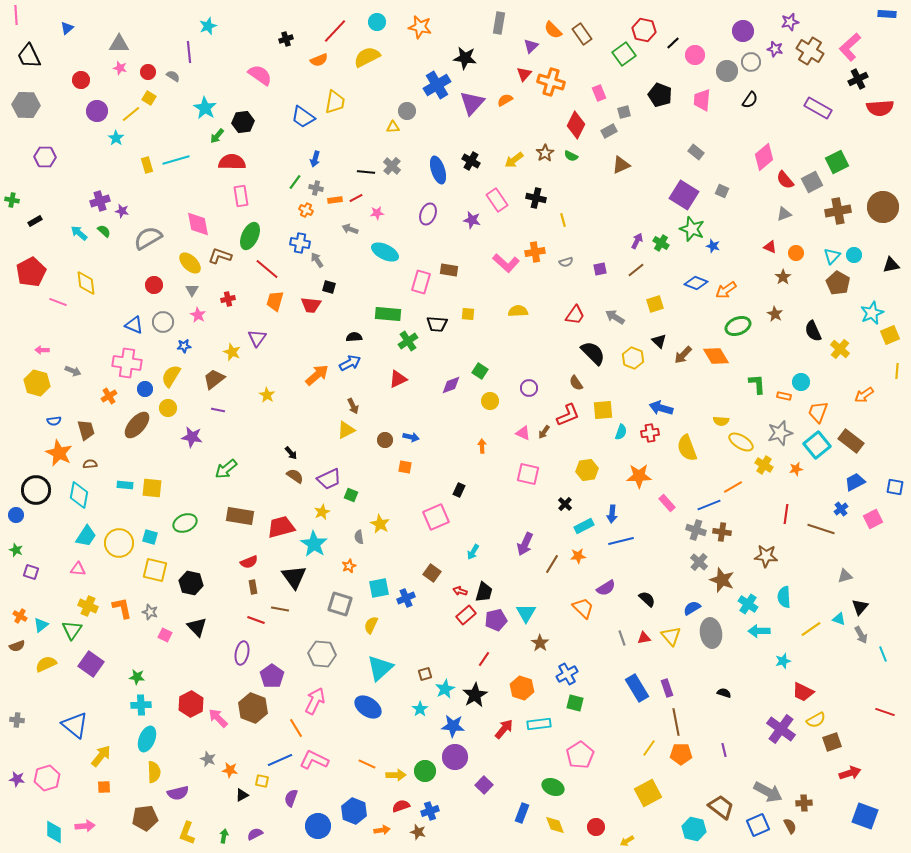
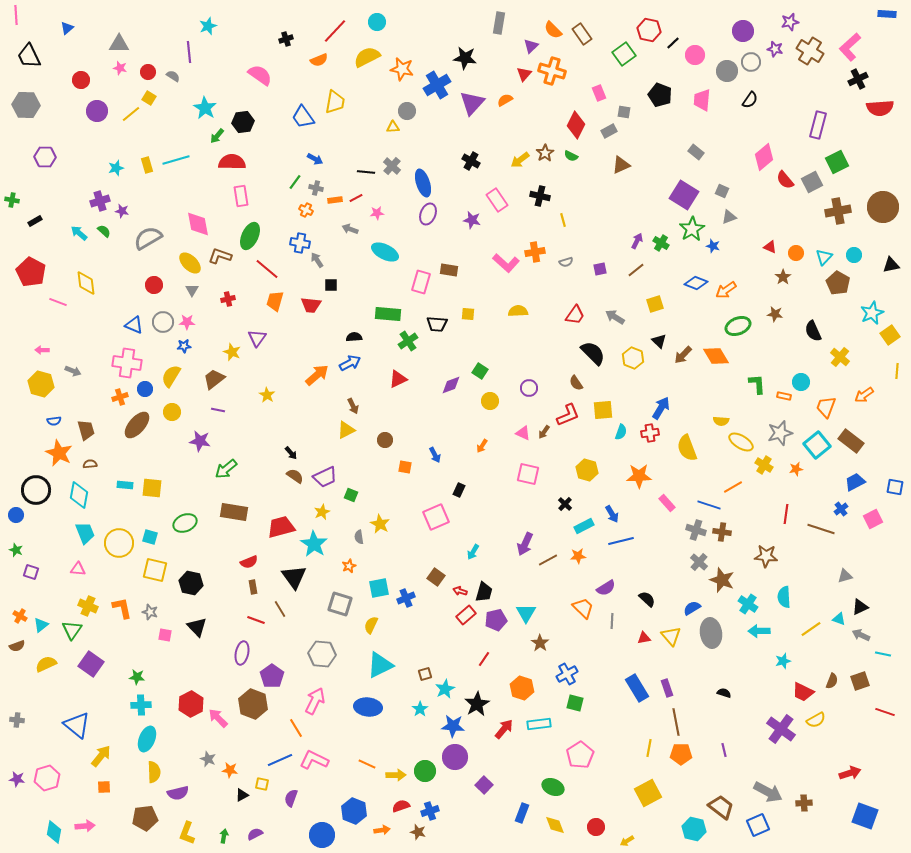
orange star at (420, 27): moved 18 px left, 42 px down
red hexagon at (644, 30): moved 5 px right
orange cross at (551, 82): moved 1 px right, 11 px up
purple rectangle at (818, 108): moved 17 px down; rotated 76 degrees clockwise
gray square at (624, 112): rotated 24 degrees clockwise
blue trapezoid at (303, 117): rotated 20 degrees clockwise
cyan star at (116, 138): moved 30 px down; rotated 21 degrees clockwise
blue arrow at (315, 159): rotated 77 degrees counterclockwise
yellow arrow at (514, 160): moved 6 px right
blue ellipse at (438, 170): moved 15 px left, 13 px down
black cross at (536, 198): moved 4 px right, 2 px up
gray triangle at (784, 214): moved 55 px left, 3 px down
green star at (692, 229): rotated 20 degrees clockwise
cyan triangle at (832, 256): moved 8 px left, 1 px down
red pentagon at (31, 272): rotated 16 degrees counterclockwise
black square at (329, 287): moved 2 px right, 2 px up; rotated 16 degrees counterclockwise
brown star at (775, 314): rotated 21 degrees counterclockwise
pink star at (198, 315): moved 11 px left, 7 px down; rotated 28 degrees counterclockwise
yellow square at (890, 335): rotated 12 degrees counterclockwise
yellow cross at (840, 349): moved 8 px down
yellow hexagon at (37, 383): moved 4 px right, 1 px down
orange cross at (109, 396): moved 11 px right, 1 px down; rotated 14 degrees clockwise
yellow circle at (168, 408): moved 4 px right, 4 px down
blue arrow at (661, 408): rotated 105 degrees clockwise
orange trapezoid at (818, 412): moved 8 px right, 5 px up
purple star at (192, 437): moved 8 px right, 4 px down
blue arrow at (411, 437): moved 24 px right, 18 px down; rotated 49 degrees clockwise
orange arrow at (482, 446): rotated 144 degrees counterclockwise
yellow hexagon at (587, 470): rotated 25 degrees clockwise
purple trapezoid at (329, 479): moved 4 px left, 2 px up
blue line at (709, 505): rotated 40 degrees clockwise
blue arrow at (612, 514): rotated 36 degrees counterclockwise
brown rectangle at (240, 516): moved 6 px left, 4 px up
cyan trapezoid at (86, 536): moved 1 px left, 3 px up; rotated 55 degrees counterclockwise
brown line at (552, 564): moved 4 px left, 4 px up; rotated 30 degrees clockwise
brown square at (432, 573): moved 4 px right, 4 px down
black triangle at (860, 607): rotated 24 degrees clockwise
brown line at (280, 609): rotated 48 degrees clockwise
pink square at (165, 635): rotated 16 degrees counterclockwise
gray arrow at (861, 635): rotated 144 degrees clockwise
gray line at (622, 638): moved 10 px left, 17 px up; rotated 21 degrees clockwise
cyan line at (883, 654): rotated 56 degrees counterclockwise
cyan triangle at (380, 668): moved 3 px up; rotated 16 degrees clockwise
black star at (475, 695): moved 2 px right, 9 px down
blue ellipse at (368, 707): rotated 28 degrees counterclockwise
brown hexagon at (253, 708): moved 4 px up
blue triangle at (75, 725): moved 2 px right
brown square at (832, 742): moved 28 px right, 61 px up
yellow line at (649, 748): rotated 24 degrees counterclockwise
yellow square at (262, 781): moved 3 px down
blue circle at (318, 826): moved 4 px right, 9 px down
brown semicircle at (790, 826): moved 42 px right, 145 px up; rotated 49 degrees clockwise
cyan diamond at (54, 832): rotated 10 degrees clockwise
